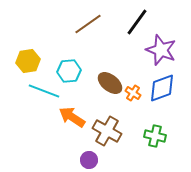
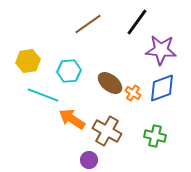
purple star: rotated 16 degrees counterclockwise
cyan line: moved 1 px left, 4 px down
orange arrow: moved 2 px down
